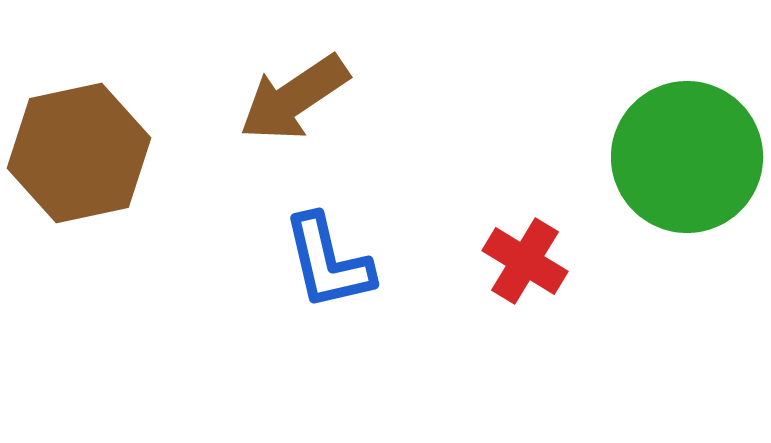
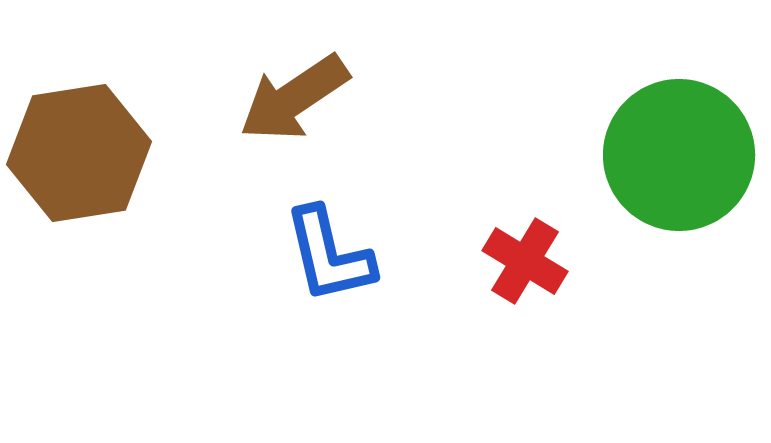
brown hexagon: rotated 3 degrees clockwise
green circle: moved 8 px left, 2 px up
blue L-shape: moved 1 px right, 7 px up
